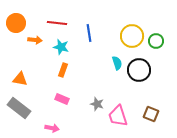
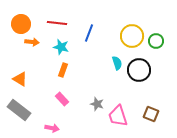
orange circle: moved 5 px right, 1 px down
blue line: rotated 30 degrees clockwise
orange arrow: moved 3 px left, 2 px down
orange triangle: rotated 21 degrees clockwise
pink rectangle: rotated 24 degrees clockwise
gray rectangle: moved 2 px down
